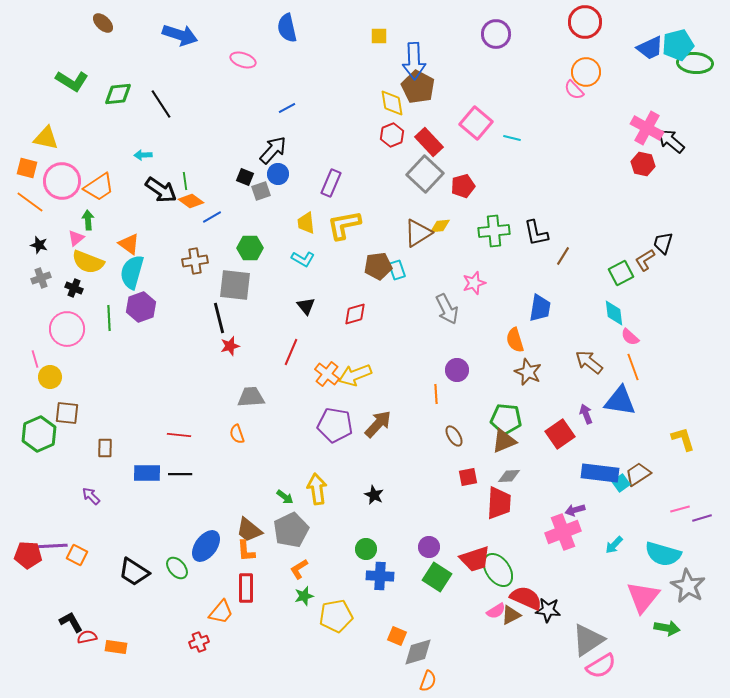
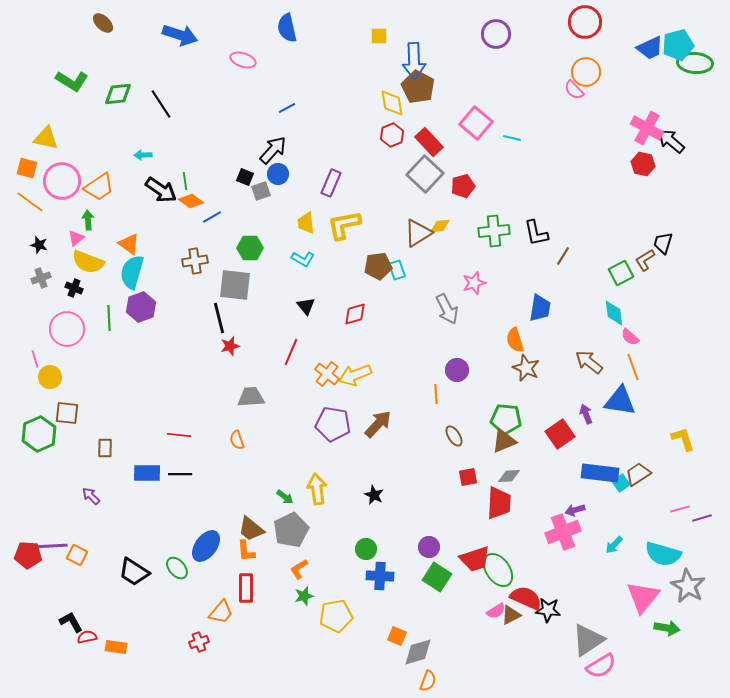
brown star at (528, 372): moved 2 px left, 4 px up
purple pentagon at (335, 425): moved 2 px left, 1 px up
orange semicircle at (237, 434): moved 6 px down
brown trapezoid at (249, 530): moved 2 px right, 1 px up
